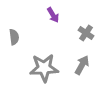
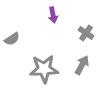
purple arrow: rotated 21 degrees clockwise
gray semicircle: moved 2 px left, 2 px down; rotated 63 degrees clockwise
gray star: moved 1 px down
